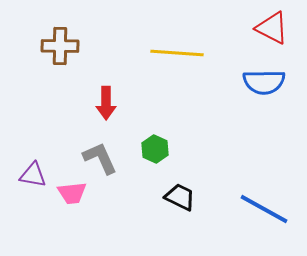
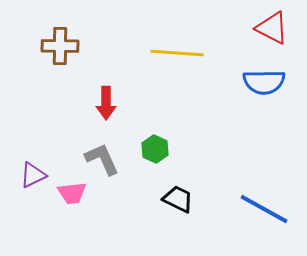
gray L-shape: moved 2 px right, 1 px down
purple triangle: rotated 36 degrees counterclockwise
black trapezoid: moved 2 px left, 2 px down
